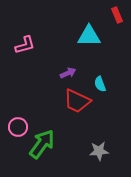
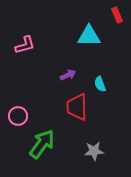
purple arrow: moved 2 px down
red trapezoid: moved 6 px down; rotated 64 degrees clockwise
pink circle: moved 11 px up
gray star: moved 5 px left
